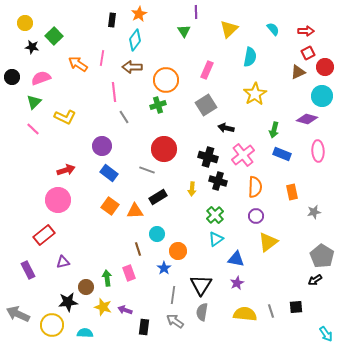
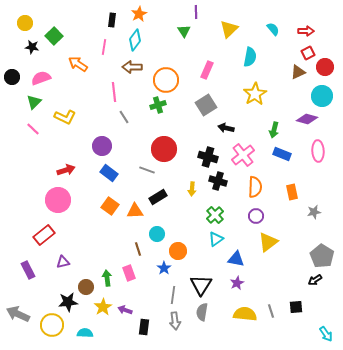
pink line at (102, 58): moved 2 px right, 11 px up
yellow star at (103, 307): rotated 24 degrees clockwise
gray arrow at (175, 321): rotated 132 degrees counterclockwise
